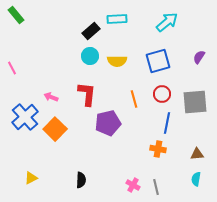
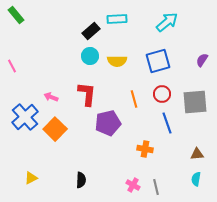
purple semicircle: moved 3 px right, 3 px down
pink line: moved 2 px up
blue line: rotated 30 degrees counterclockwise
orange cross: moved 13 px left
